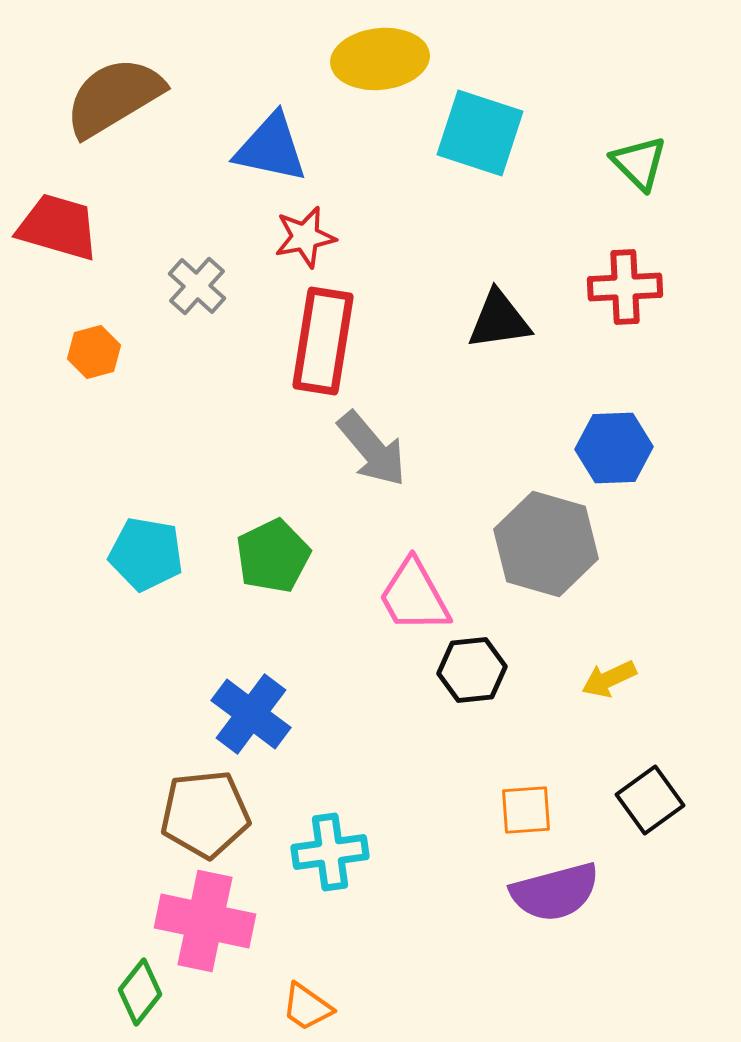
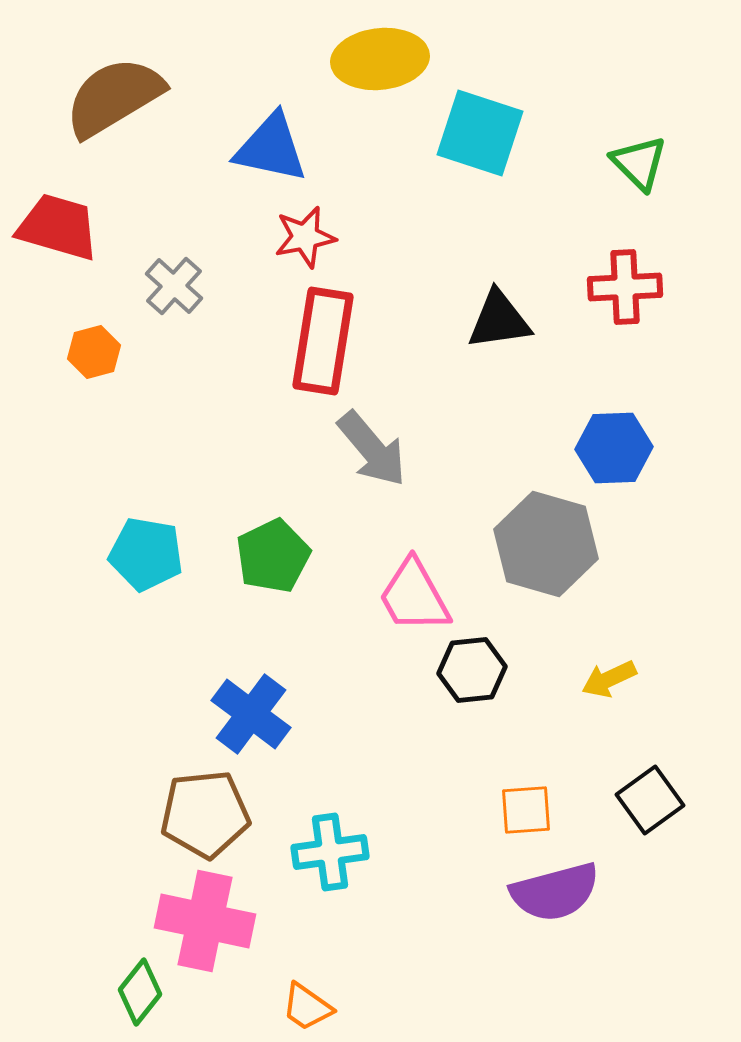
gray cross: moved 23 px left
